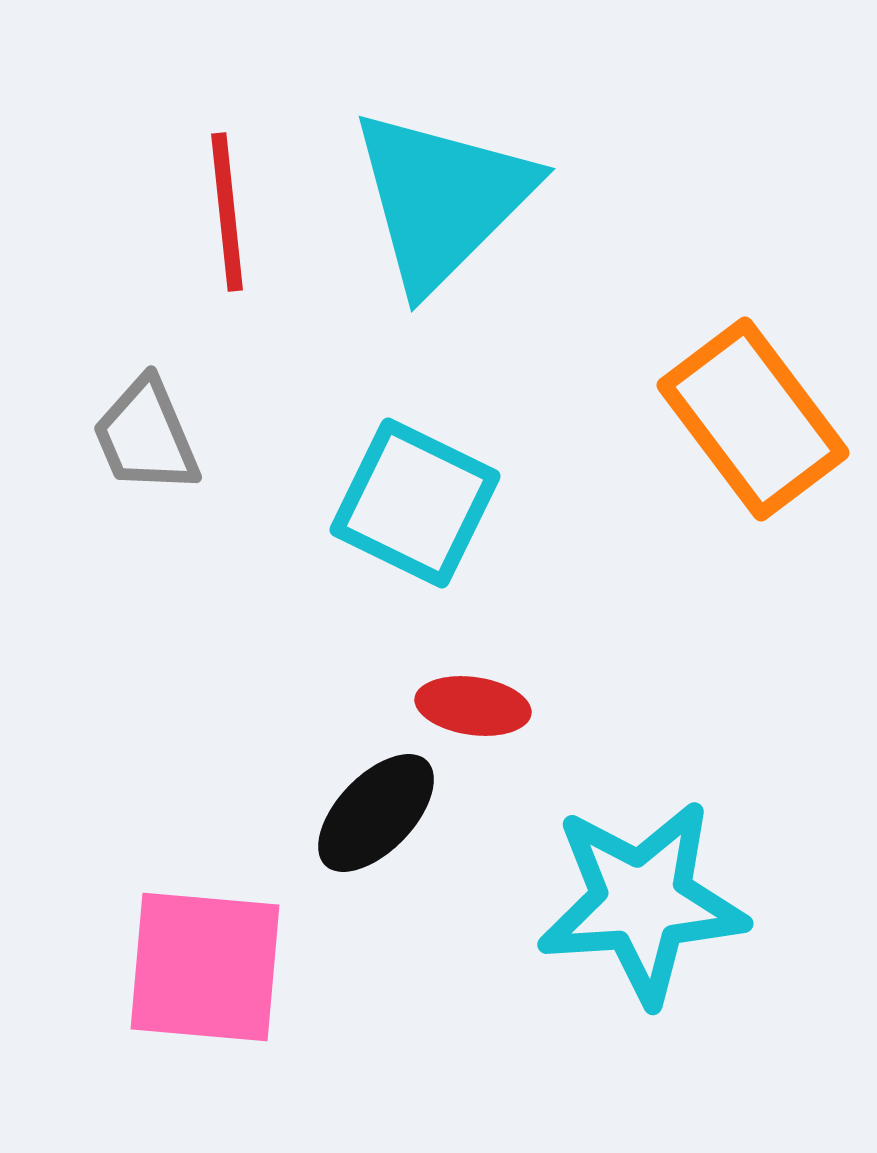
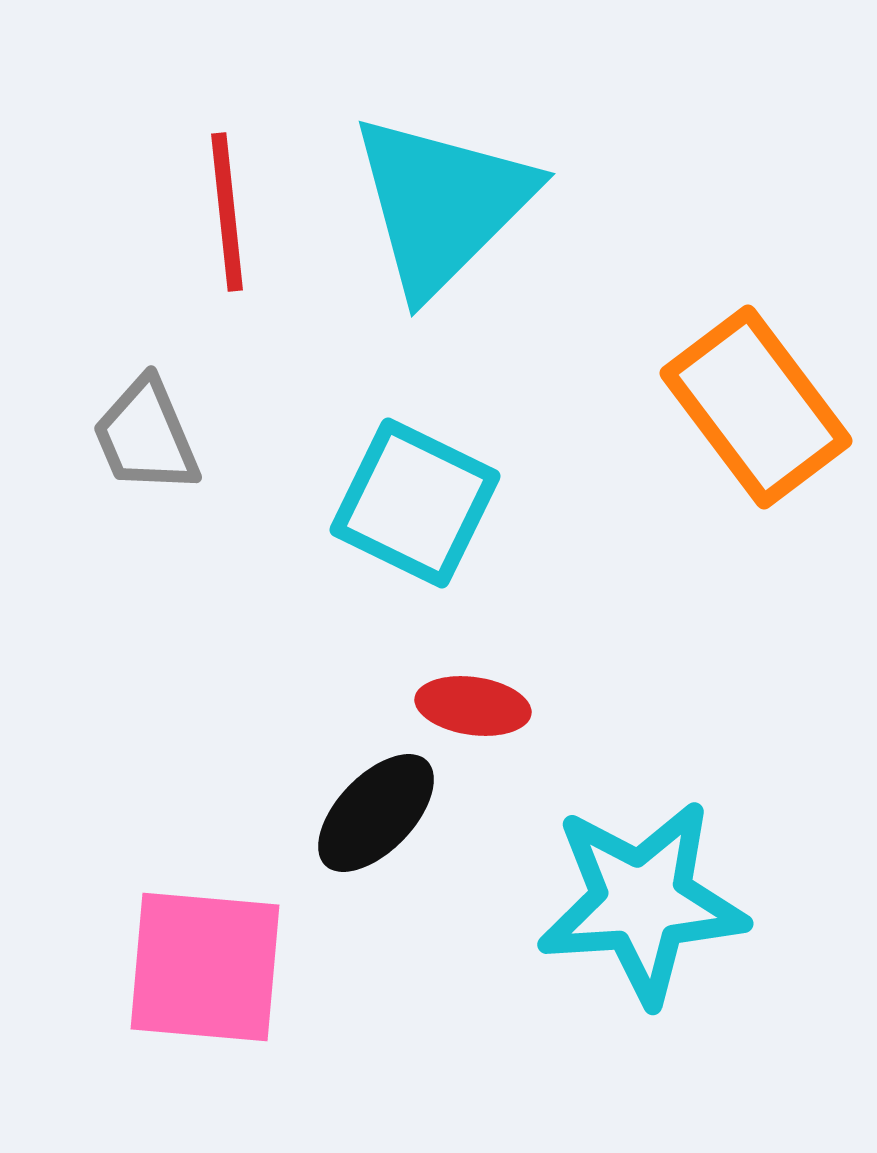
cyan triangle: moved 5 px down
orange rectangle: moved 3 px right, 12 px up
